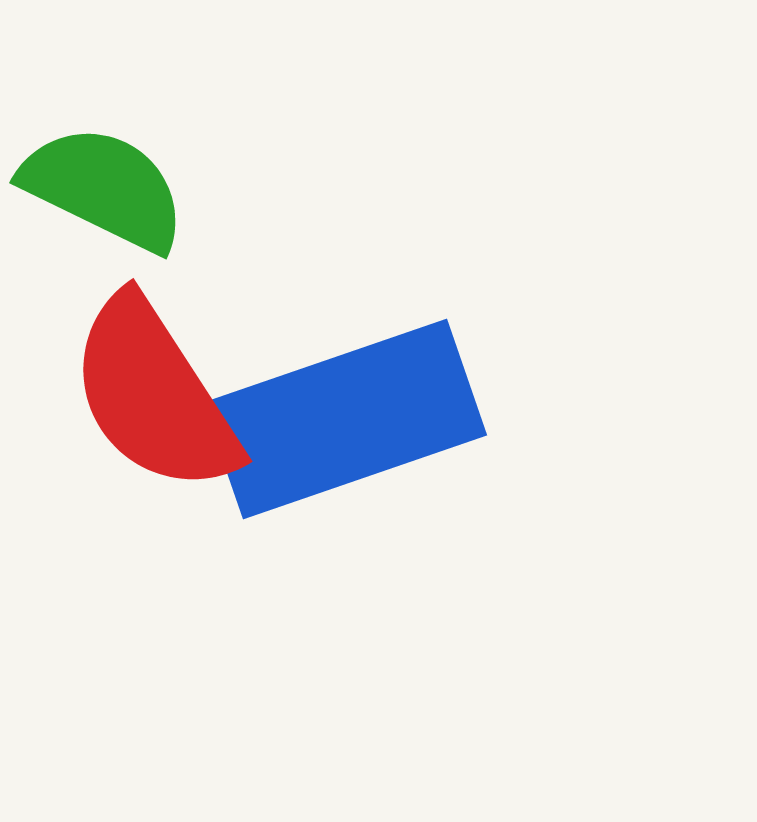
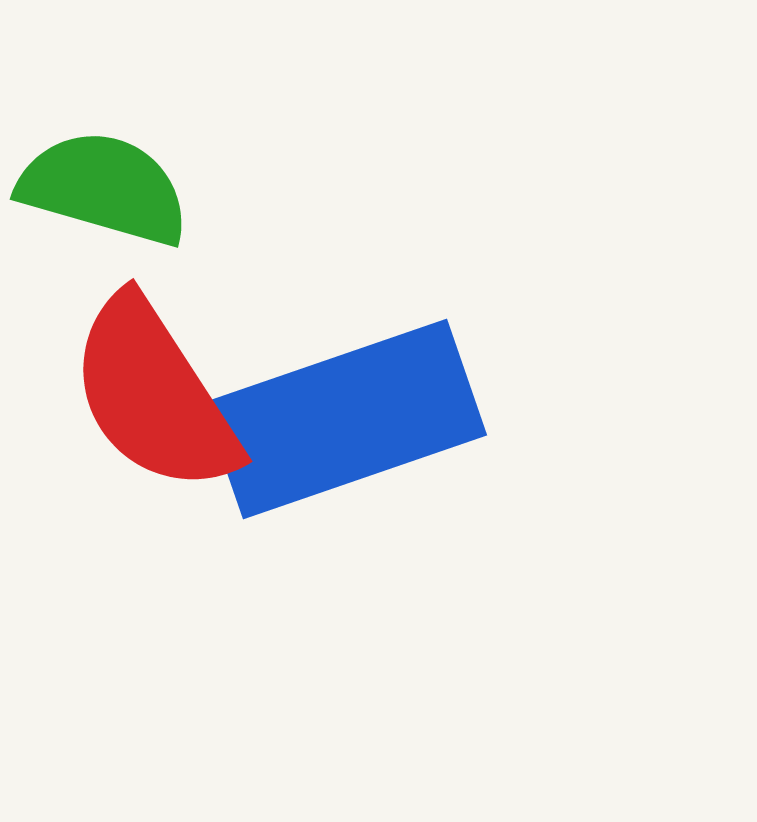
green semicircle: rotated 10 degrees counterclockwise
